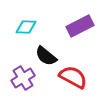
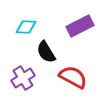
black semicircle: moved 4 px up; rotated 20 degrees clockwise
